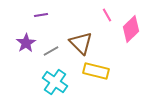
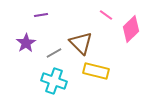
pink line: moved 1 px left; rotated 24 degrees counterclockwise
gray line: moved 3 px right, 2 px down
cyan cross: moved 1 px left, 1 px up; rotated 15 degrees counterclockwise
